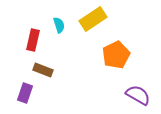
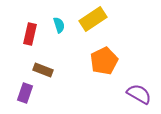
red rectangle: moved 3 px left, 6 px up
orange pentagon: moved 12 px left, 6 px down
purple semicircle: moved 1 px right, 1 px up
